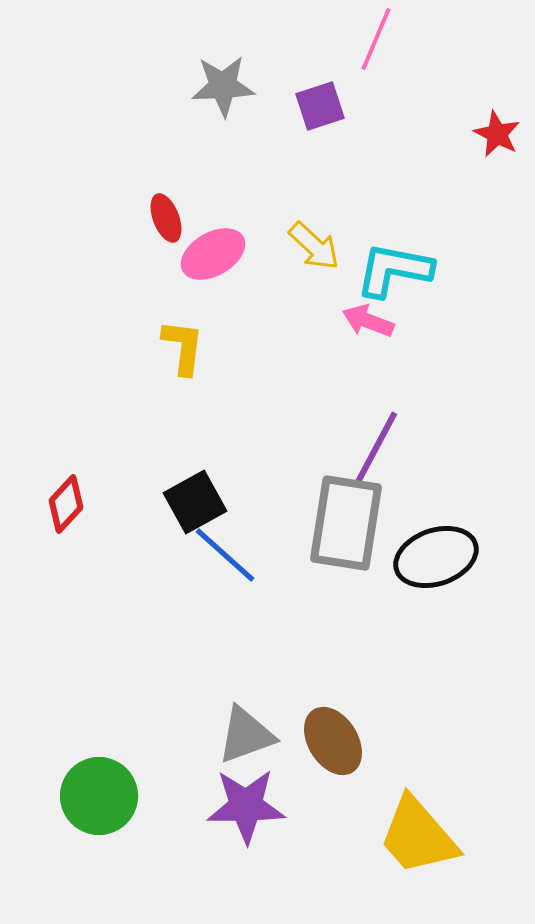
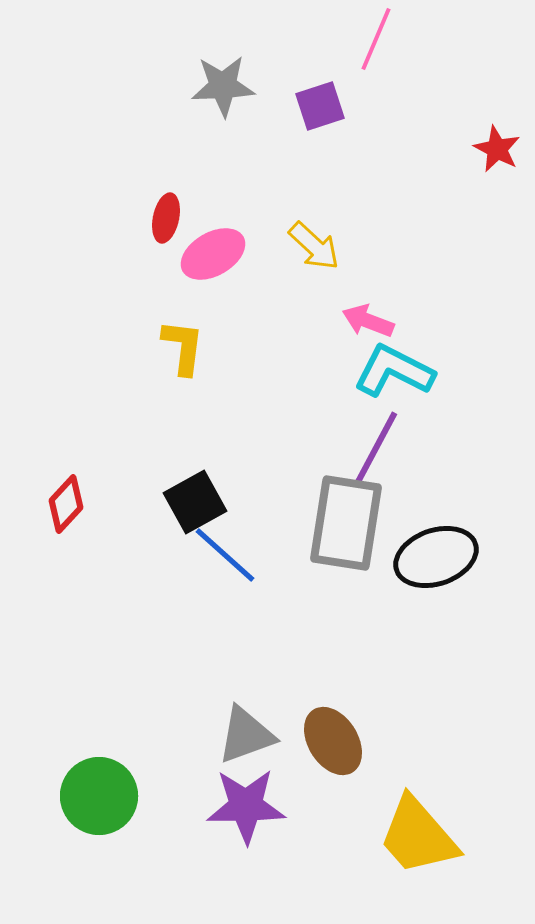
red star: moved 15 px down
red ellipse: rotated 33 degrees clockwise
cyan L-shape: moved 101 px down; rotated 16 degrees clockwise
